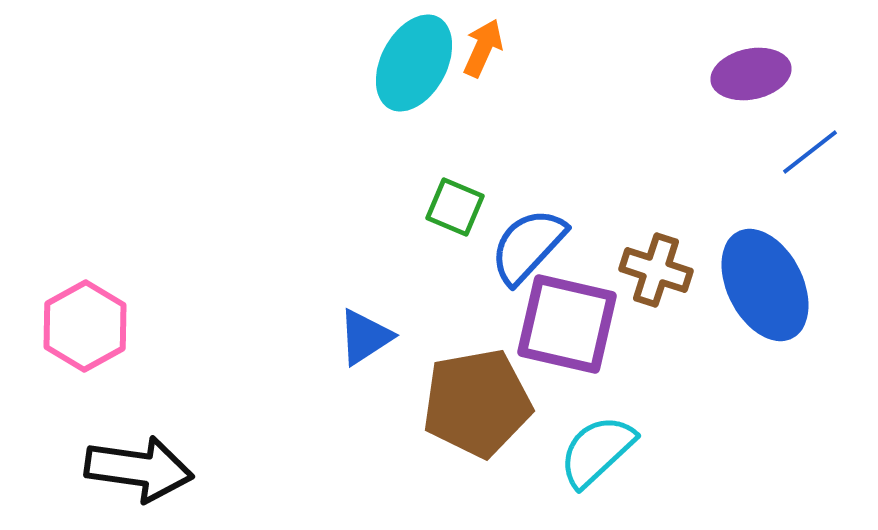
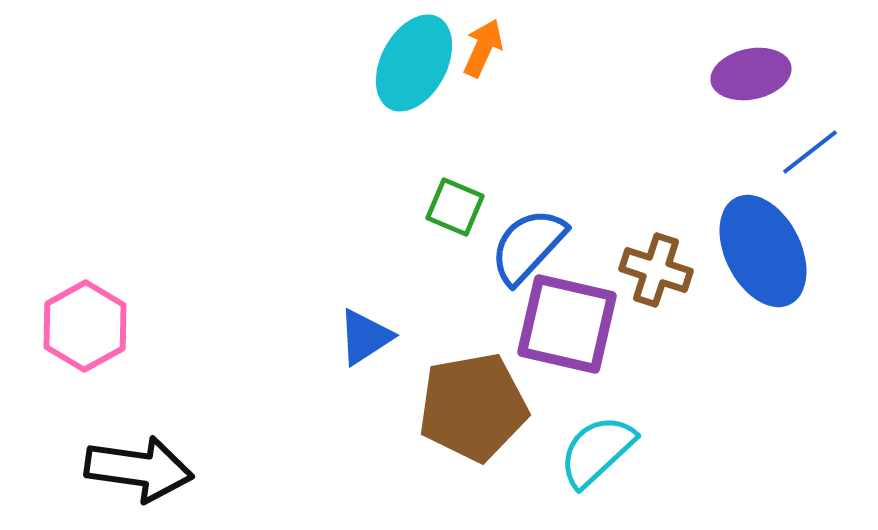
blue ellipse: moved 2 px left, 34 px up
brown pentagon: moved 4 px left, 4 px down
